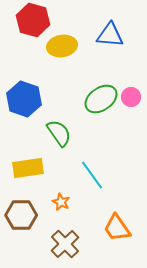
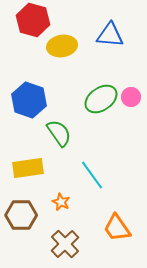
blue hexagon: moved 5 px right, 1 px down
